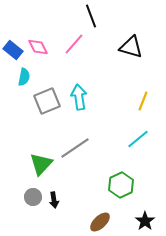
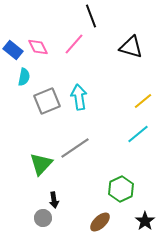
yellow line: rotated 30 degrees clockwise
cyan line: moved 5 px up
green hexagon: moved 4 px down
gray circle: moved 10 px right, 21 px down
